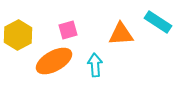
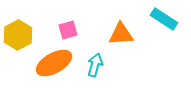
cyan rectangle: moved 6 px right, 3 px up
orange ellipse: moved 2 px down
cyan arrow: rotated 20 degrees clockwise
